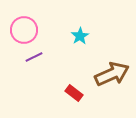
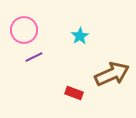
red rectangle: rotated 18 degrees counterclockwise
